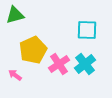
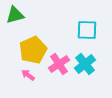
pink arrow: moved 13 px right
